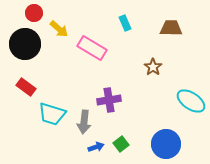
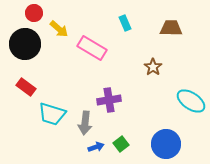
gray arrow: moved 1 px right, 1 px down
